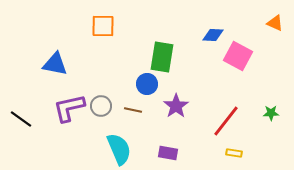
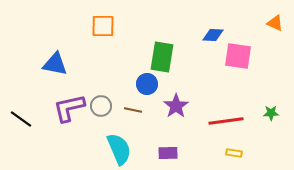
pink square: rotated 20 degrees counterclockwise
red line: rotated 44 degrees clockwise
purple rectangle: rotated 12 degrees counterclockwise
